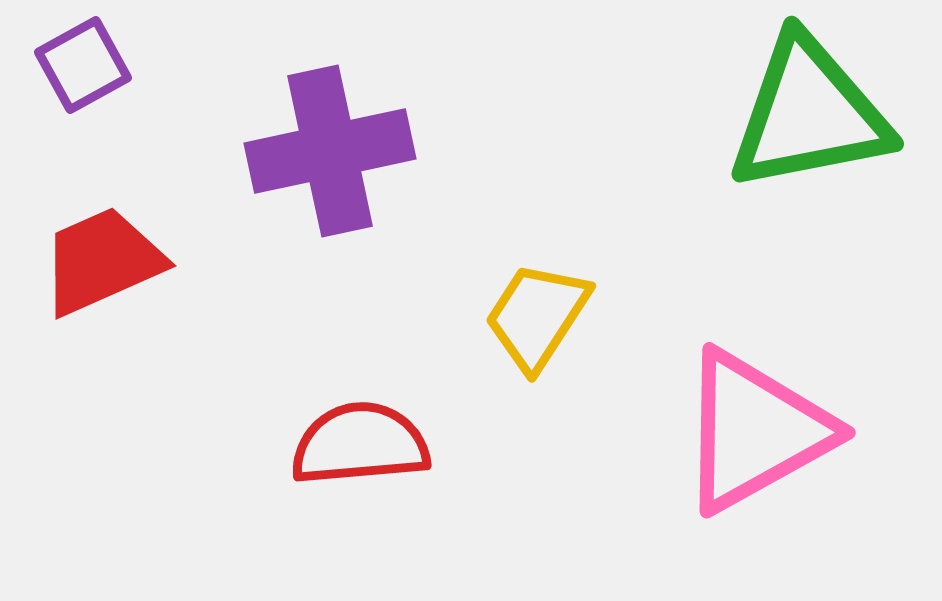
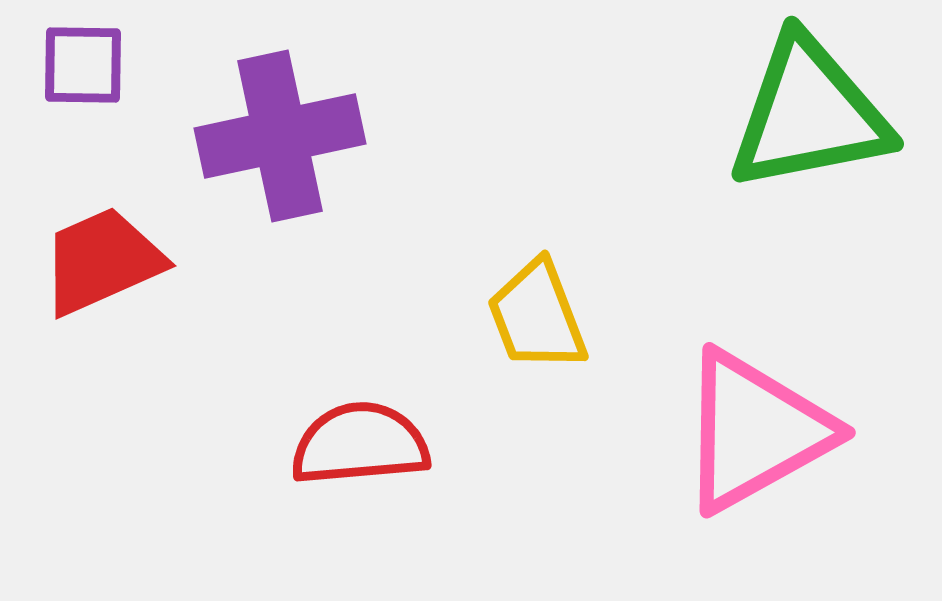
purple square: rotated 30 degrees clockwise
purple cross: moved 50 px left, 15 px up
yellow trapezoid: rotated 54 degrees counterclockwise
